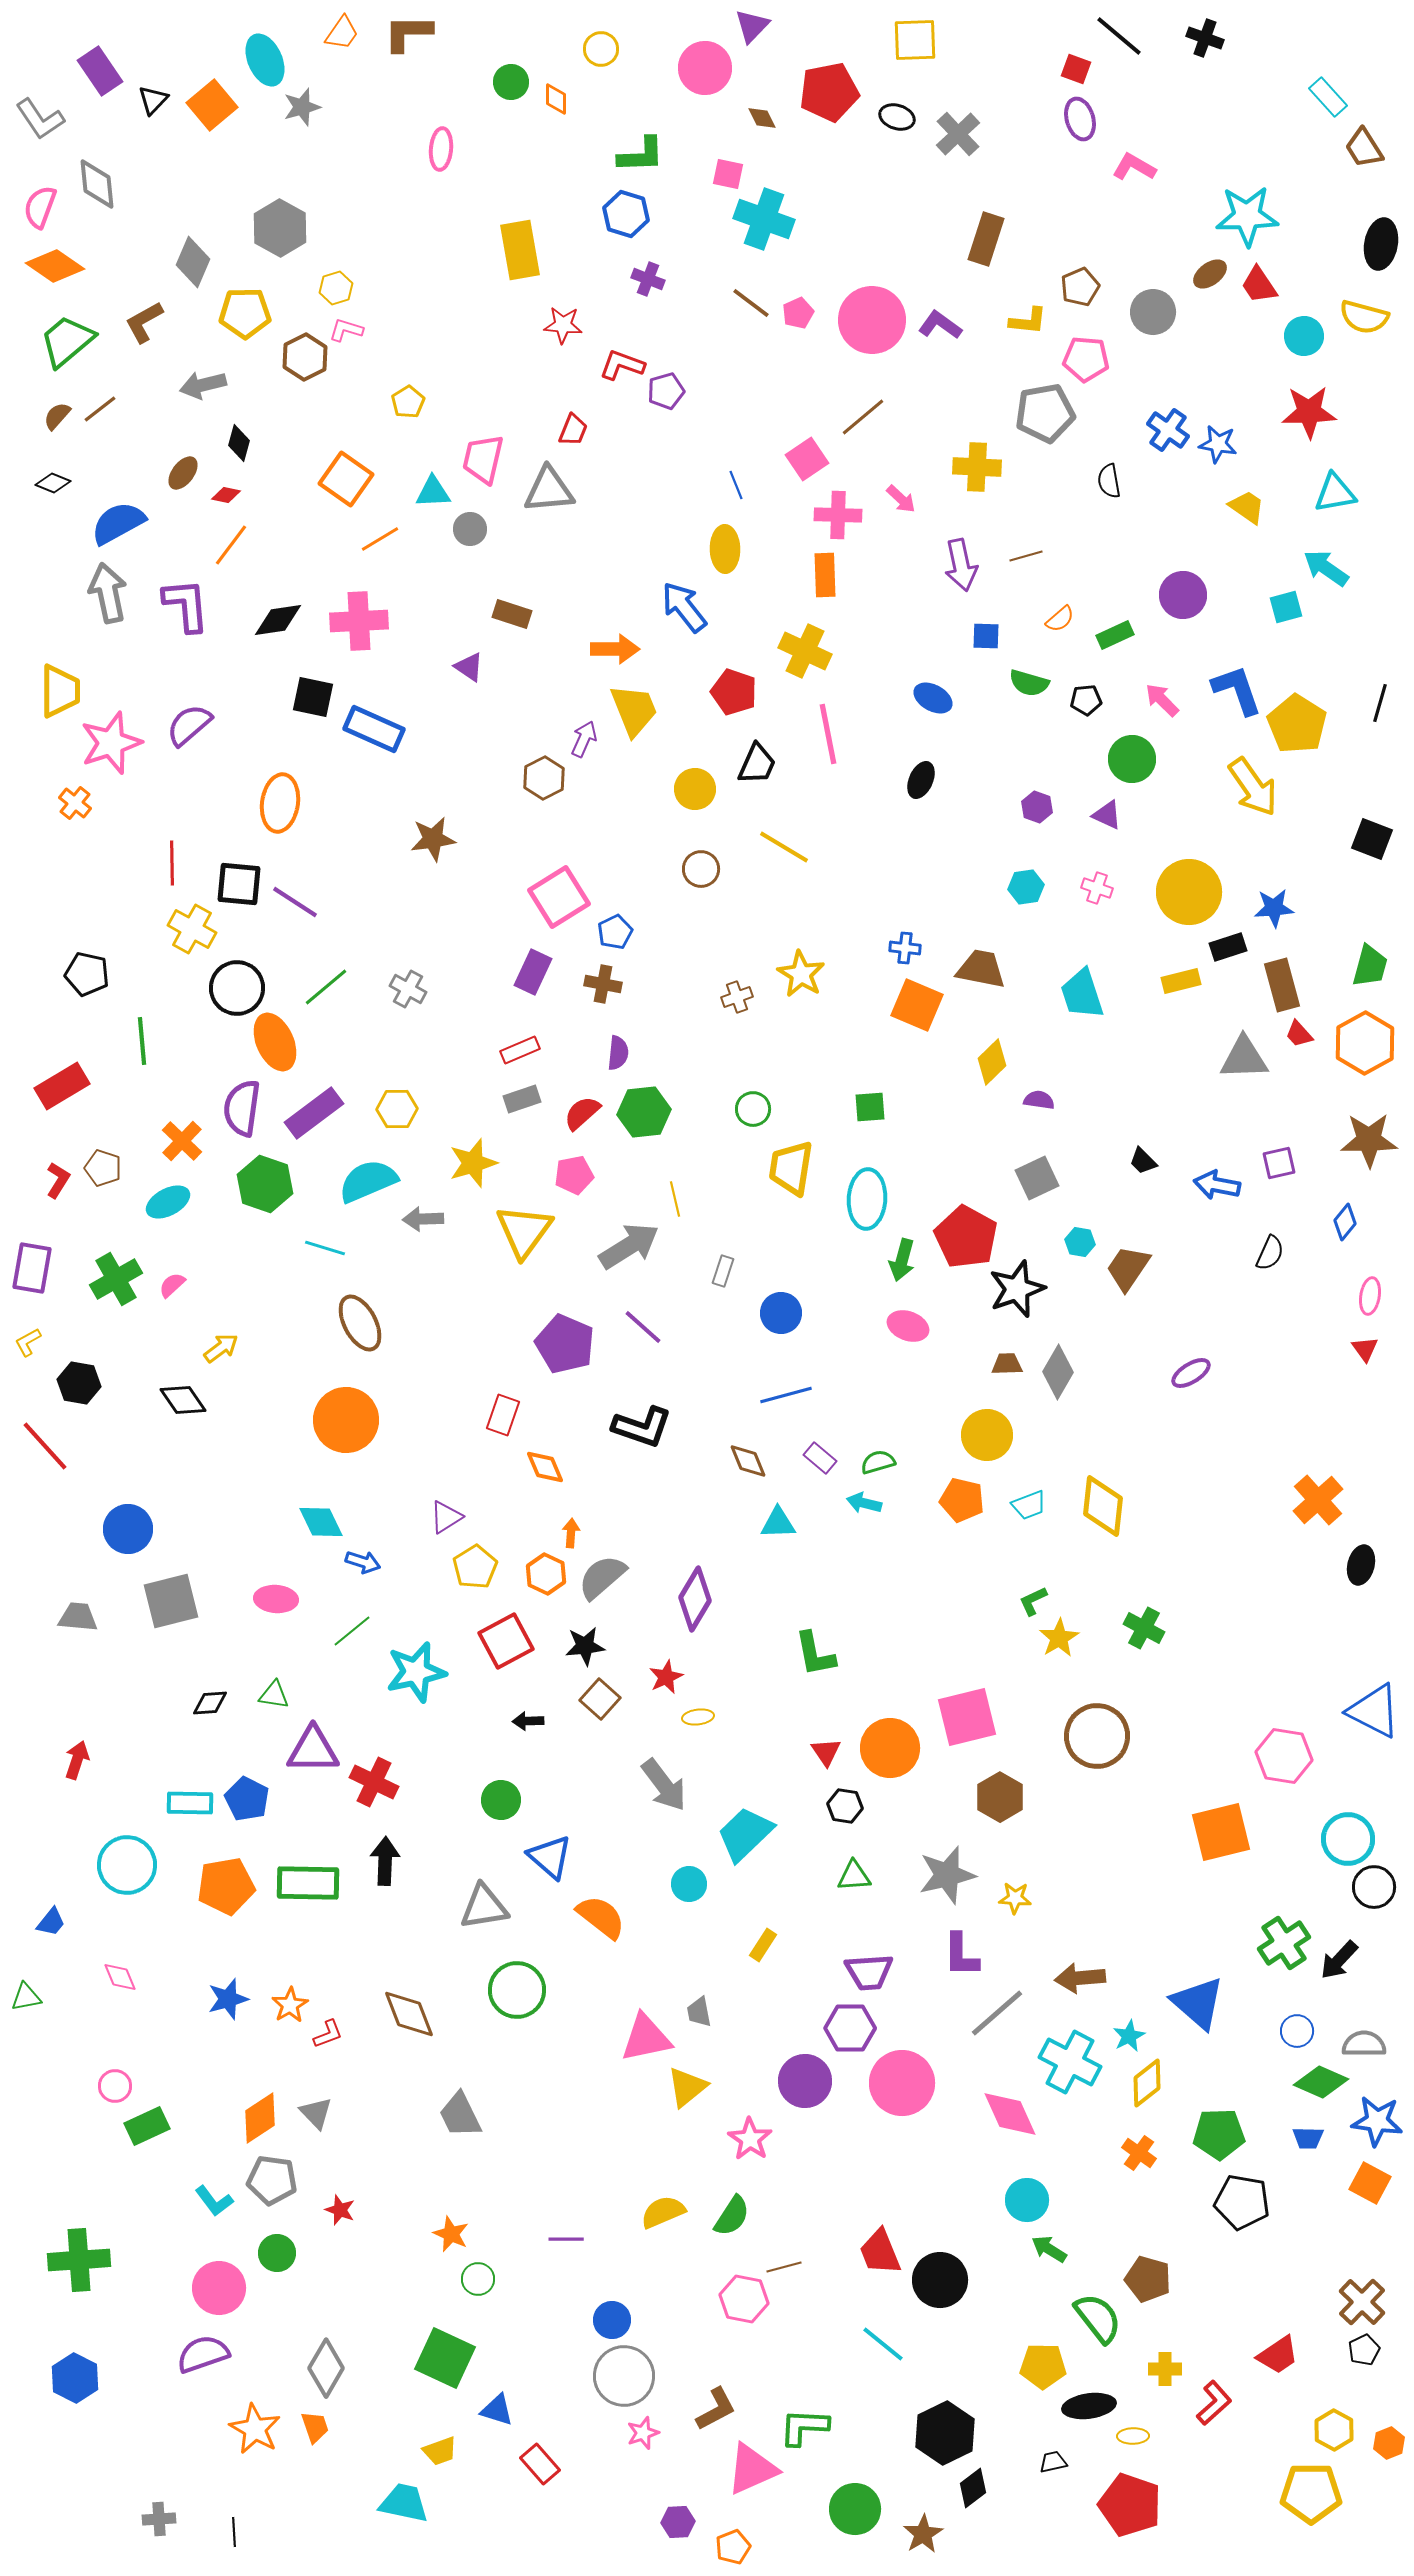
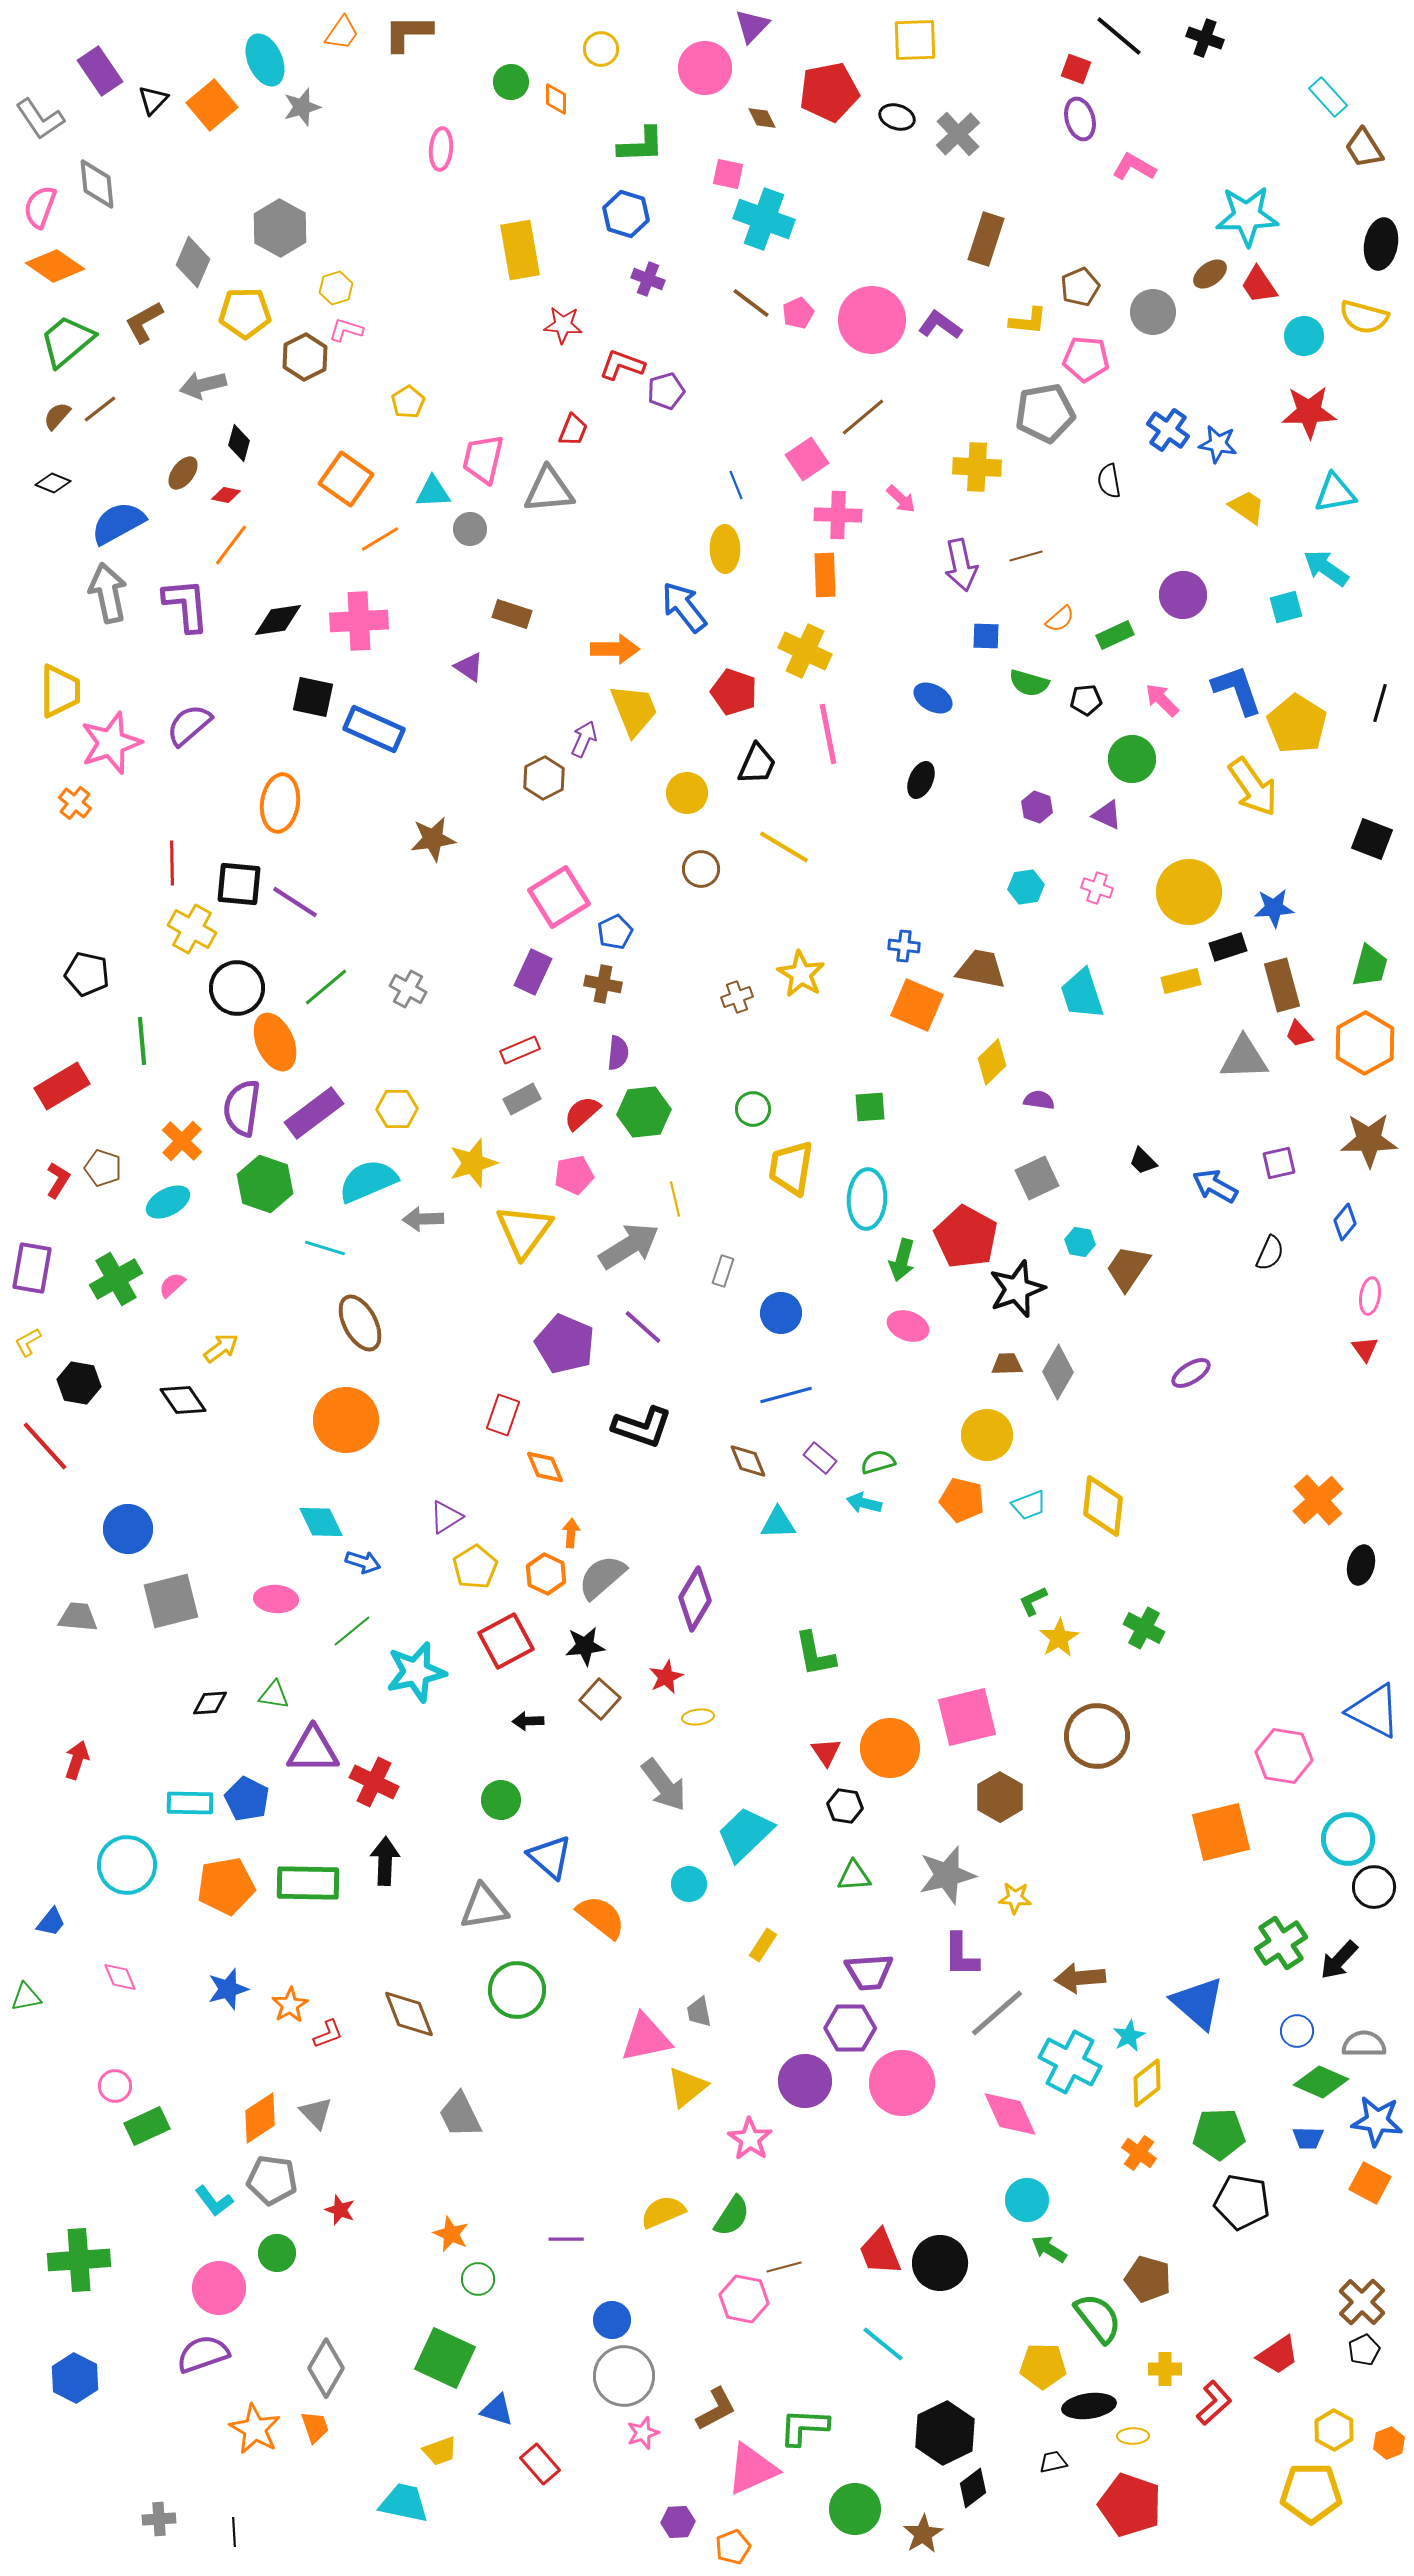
green L-shape at (641, 155): moved 10 px up
yellow circle at (695, 789): moved 8 px left, 4 px down
blue cross at (905, 948): moved 1 px left, 2 px up
gray rectangle at (522, 1099): rotated 9 degrees counterclockwise
blue arrow at (1217, 1185): moved 2 px left, 1 px down; rotated 18 degrees clockwise
green cross at (1284, 1943): moved 3 px left
blue star at (228, 1999): moved 10 px up
black circle at (940, 2280): moved 17 px up
